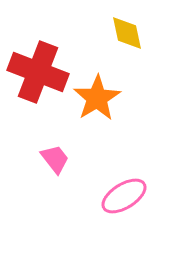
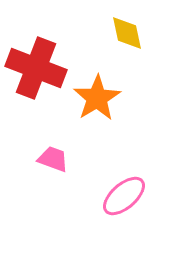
red cross: moved 2 px left, 4 px up
pink trapezoid: moved 2 px left; rotated 32 degrees counterclockwise
pink ellipse: rotated 9 degrees counterclockwise
